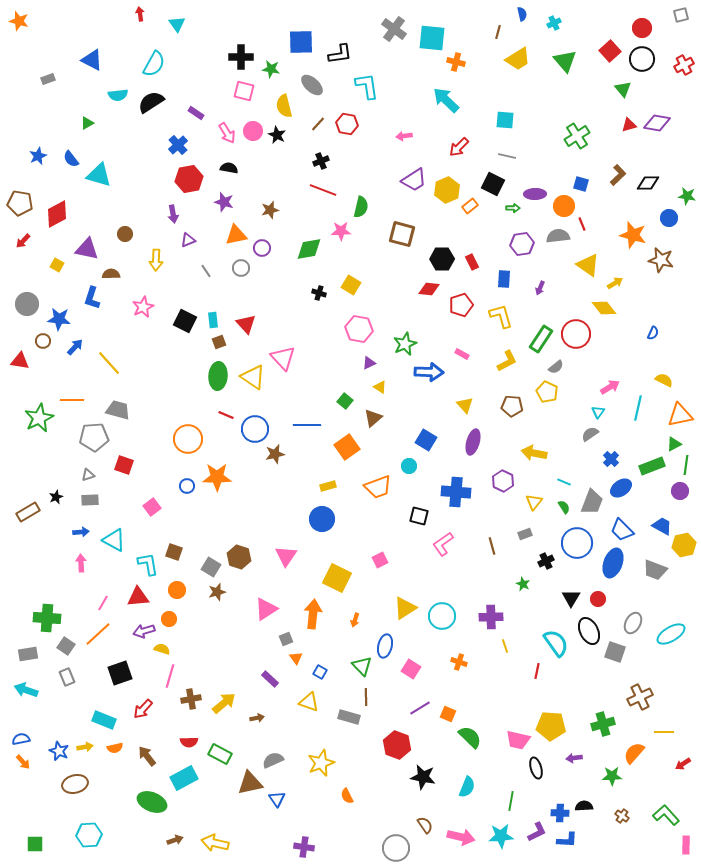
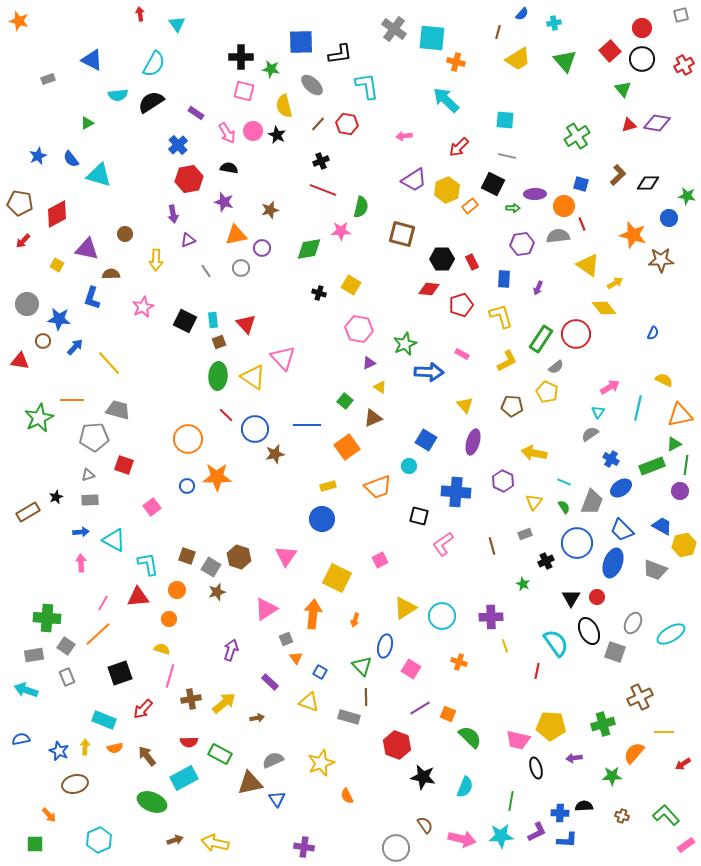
blue semicircle at (522, 14): rotated 56 degrees clockwise
cyan cross at (554, 23): rotated 16 degrees clockwise
brown star at (661, 260): rotated 15 degrees counterclockwise
purple arrow at (540, 288): moved 2 px left
red line at (226, 415): rotated 21 degrees clockwise
brown triangle at (373, 418): rotated 18 degrees clockwise
blue cross at (611, 459): rotated 14 degrees counterclockwise
brown square at (174, 552): moved 13 px right, 4 px down
red circle at (598, 599): moved 1 px left, 2 px up
purple arrow at (144, 631): moved 87 px right, 19 px down; rotated 125 degrees clockwise
gray rectangle at (28, 654): moved 6 px right, 1 px down
purple rectangle at (270, 679): moved 3 px down
yellow arrow at (85, 747): rotated 77 degrees counterclockwise
orange arrow at (23, 762): moved 26 px right, 53 px down
cyan semicircle at (467, 787): moved 2 px left
brown cross at (622, 816): rotated 16 degrees counterclockwise
cyan hexagon at (89, 835): moved 10 px right, 5 px down; rotated 20 degrees counterclockwise
pink arrow at (461, 837): moved 1 px right, 2 px down
pink rectangle at (686, 845): rotated 54 degrees clockwise
